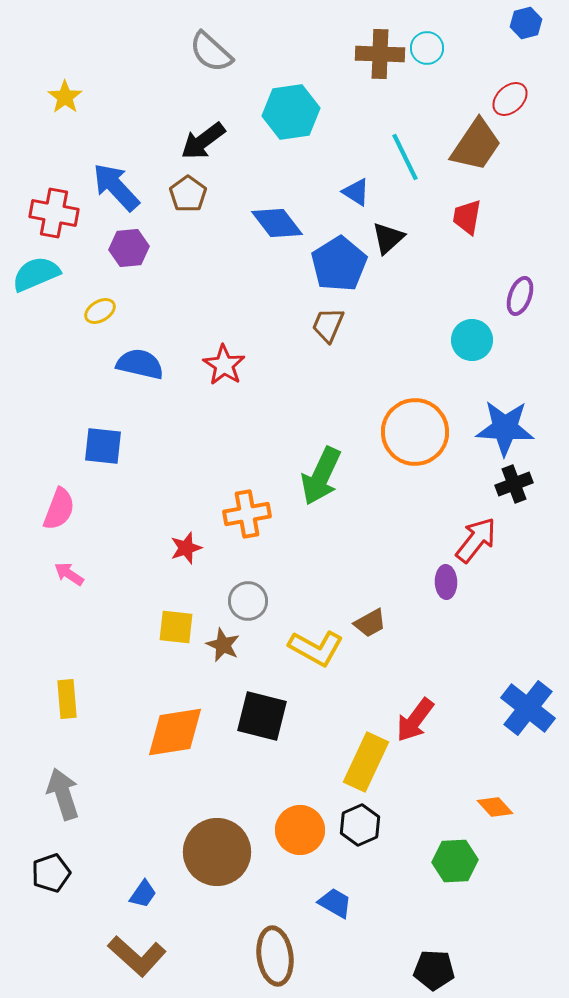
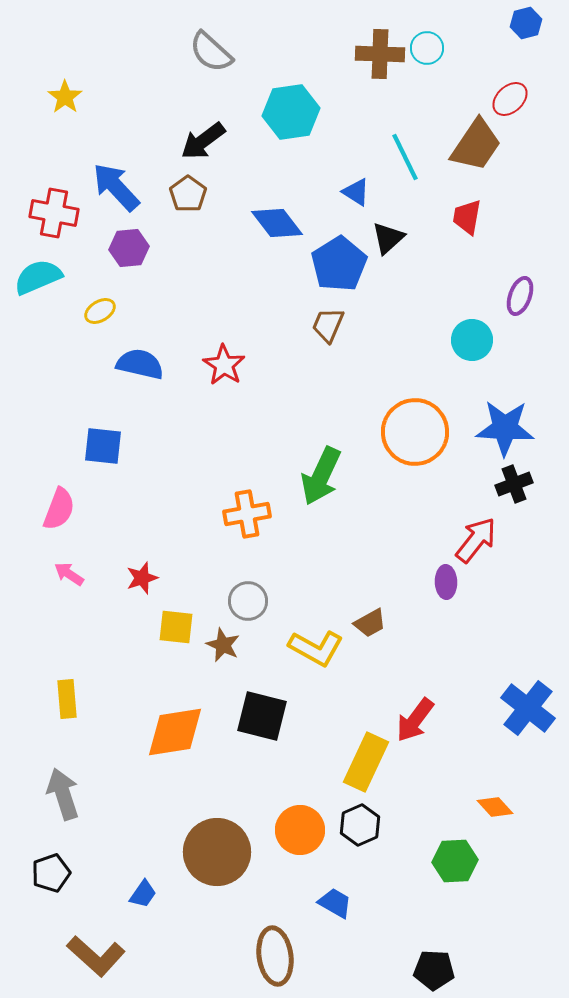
cyan semicircle at (36, 274): moved 2 px right, 3 px down
red star at (186, 548): moved 44 px left, 30 px down
brown L-shape at (137, 956): moved 41 px left
